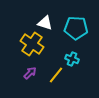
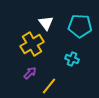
white triangle: moved 1 px right; rotated 35 degrees clockwise
cyan pentagon: moved 4 px right, 2 px up
yellow cross: rotated 25 degrees clockwise
yellow line: moved 7 px left, 11 px down
